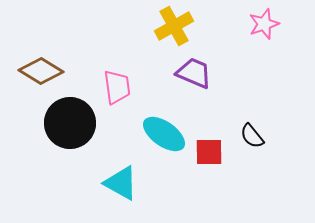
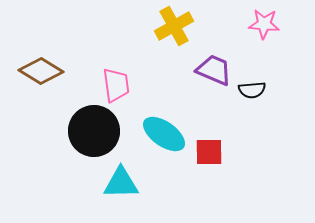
pink star: rotated 24 degrees clockwise
purple trapezoid: moved 20 px right, 3 px up
pink trapezoid: moved 1 px left, 2 px up
black circle: moved 24 px right, 8 px down
black semicircle: moved 46 px up; rotated 56 degrees counterclockwise
cyan triangle: rotated 30 degrees counterclockwise
